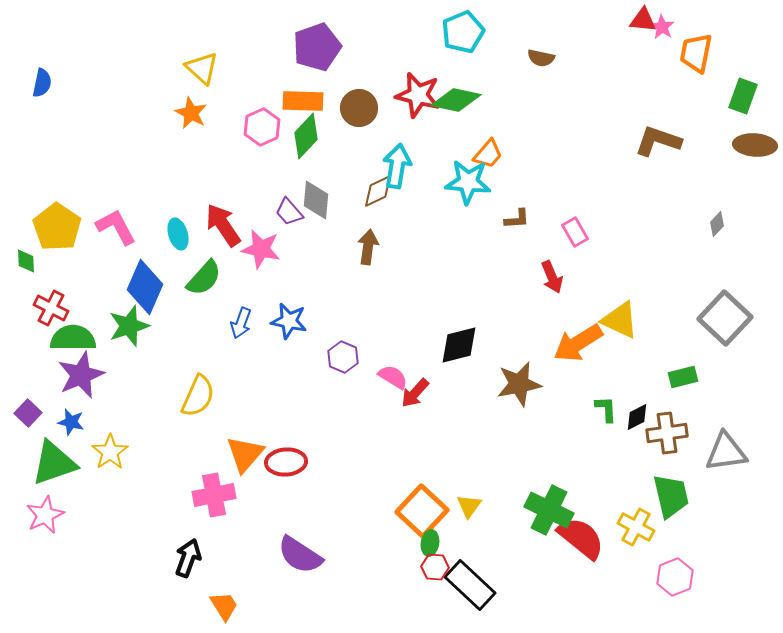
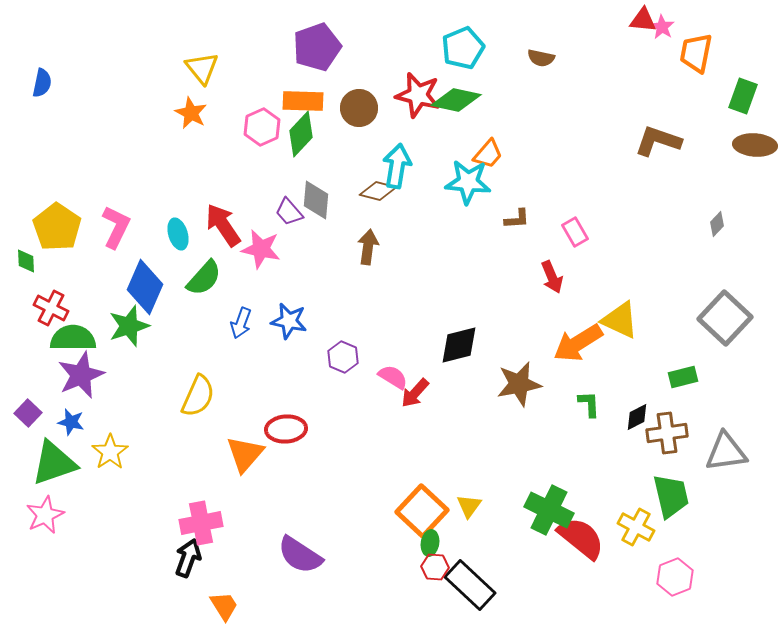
cyan pentagon at (463, 32): moved 16 px down
yellow triangle at (202, 68): rotated 9 degrees clockwise
green diamond at (306, 136): moved 5 px left, 2 px up
brown diamond at (378, 191): rotated 39 degrees clockwise
pink L-shape at (116, 227): rotated 54 degrees clockwise
green L-shape at (606, 409): moved 17 px left, 5 px up
red ellipse at (286, 462): moved 33 px up
pink cross at (214, 495): moved 13 px left, 28 px down
